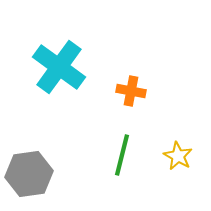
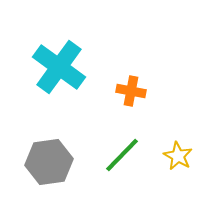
green line: rotated 30 degrees clockwise
gray hexagon: moved 20 px right, 12 px up
